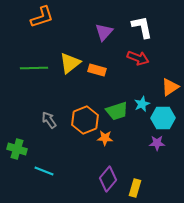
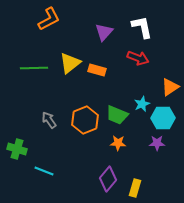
orange L-shape: moved 7 px right, 2 px down; rotated 10 degrees counterclockwise
green trapezoid: moved 4 px down; rotated 40 degrees clockwise
orange star: moved 13 px right, 5 px down
